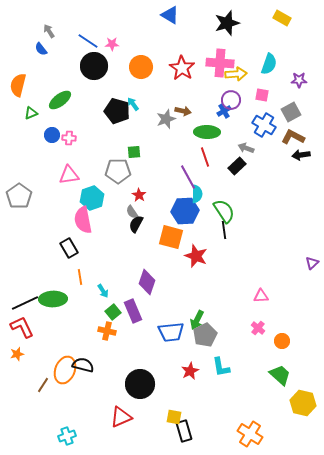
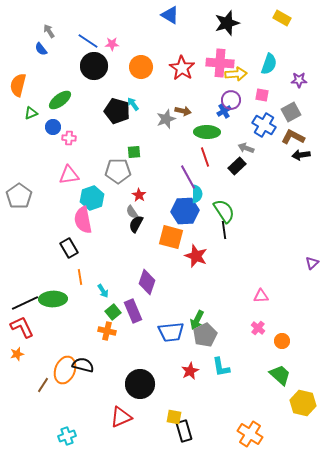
blue circle at (52, 135): moved 1 px right, 8 px up
